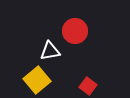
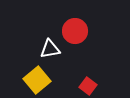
white triangle: moved 2 px up
